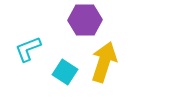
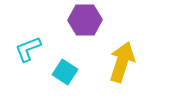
yellow arrow: moved 18 px right
